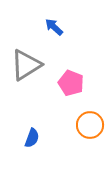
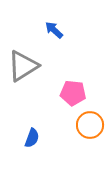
blue arrow: moved 3 px down
gray triangle: moved 3 px left, 1 px down
pink pentagon: moved 2 px right, 10 px down; rotated 15 degrees counterclockwise
